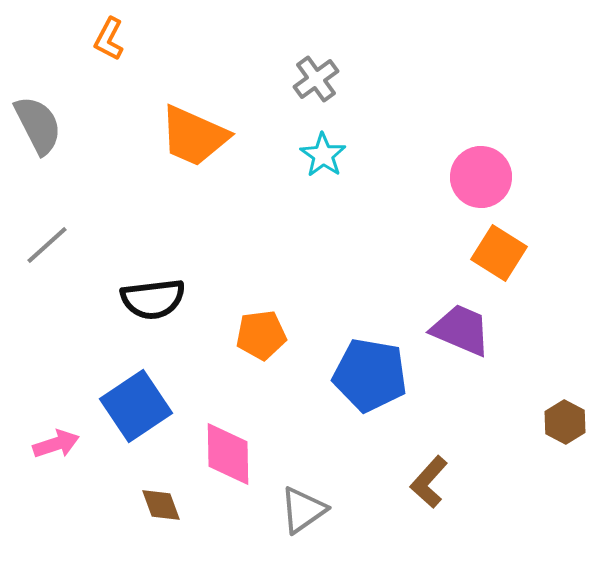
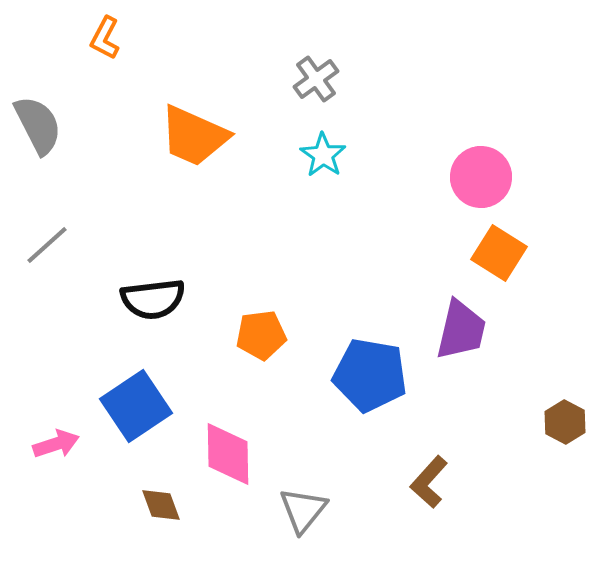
orange L-shape: moved 4 px left, 1 px up
purple trapezoid: rotated 80 degrees clockwise
gray triangle: rotated 16 degrees counterclockwise
